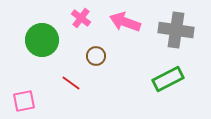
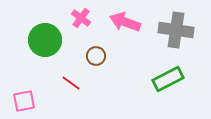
green circle: moved 3 px right
